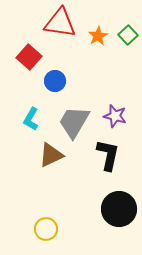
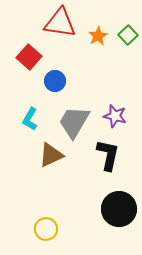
cyan L-shape: moved 1 px left
